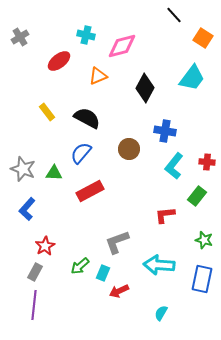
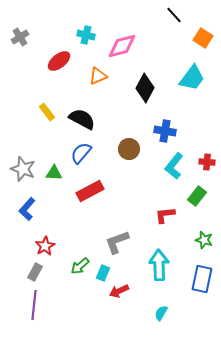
black semicircle: moved 5 px left, 1 px down
cyan arrow: rotated 84 degrees clockwise
